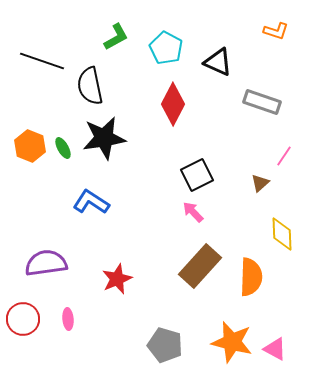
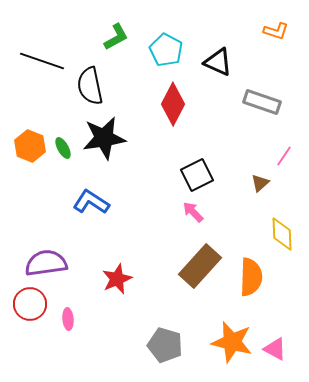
cyan pentagon: moved 2 px down
red circle: moved 7 px right, 15 px up
